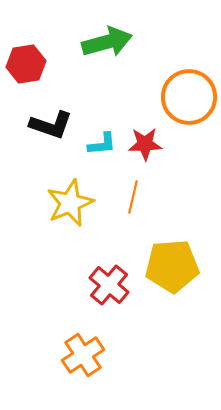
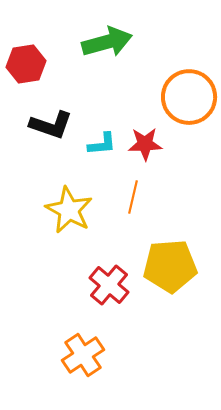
yellow star: moved 1 px left, 7 px down; rotated 21 degrees counterclockwise
yellow pentagon: moved 2 px left
